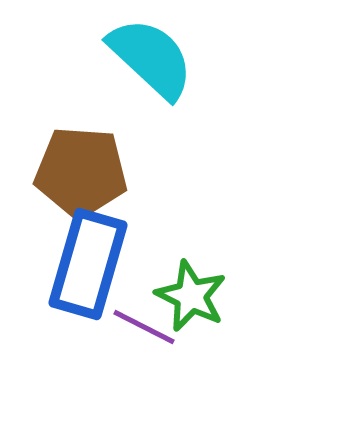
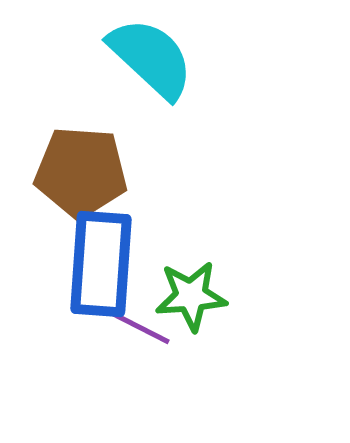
blue rectangle: moved 13 px right; rotated 12 degrees counterclockwise
green star: rotated 30 degrees counterclockwise
purple line: moved 5 px left
